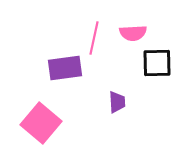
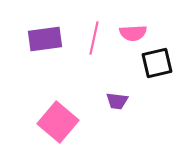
black square: rotated 12 degrees counterclockwise
purple rectangle: moved 20 px left, 29 px up
purple trapezoid: moved 1 px up; rotated 100 degrees clockwise
pink square: moved 17 px right, 1 px up
